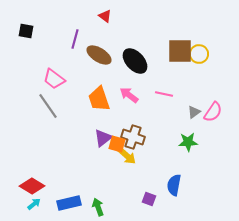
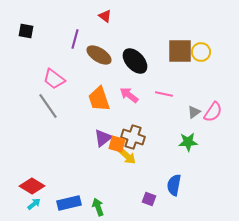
yellow circle: moved 2 px right, 2 px up
